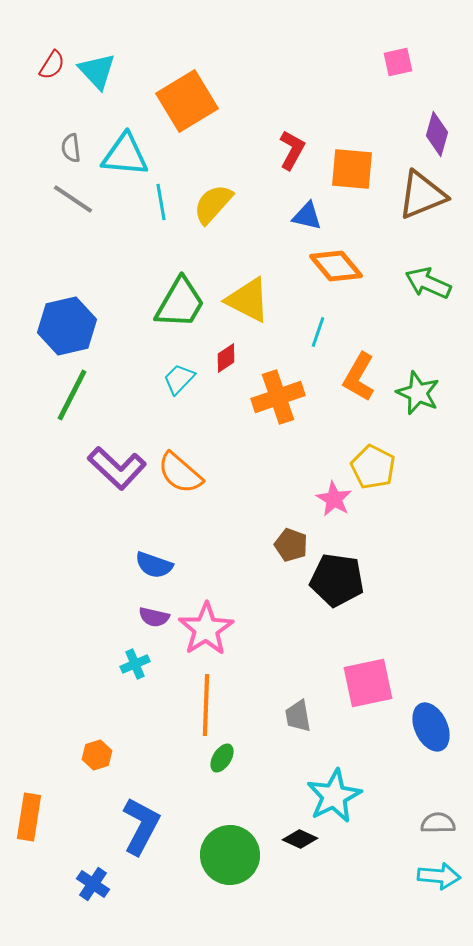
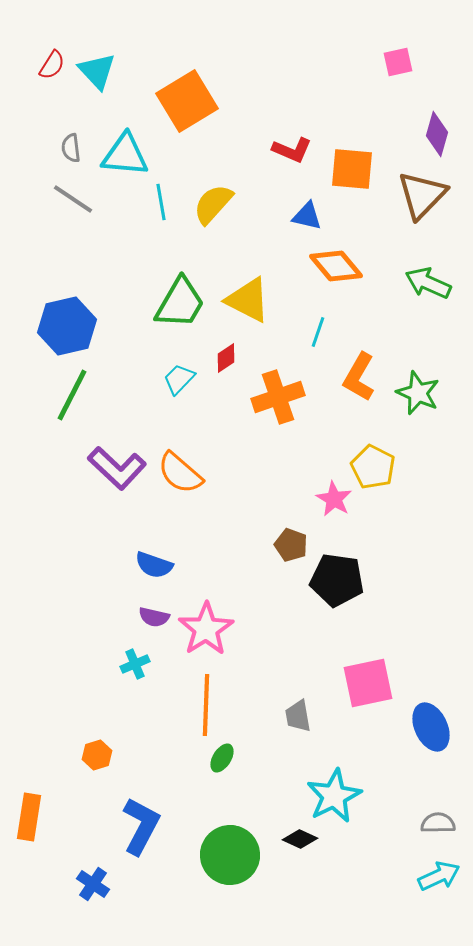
red L-shape at (292, 150): rotated 84 degrees clockwise
brown triangle at (422, 195): rotated 24 degrees counterclockwise
cyan arrow at (439, 876): rotated 30 degrees counterclockwise
